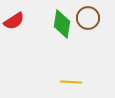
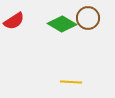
green diamond: rotated 68 degrees counterclockwise
